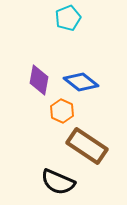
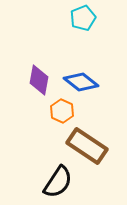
cyan pentagon: moved 15 px right
black semicircle: rotated 80 degrees counterclockwise
